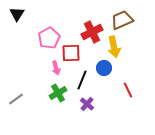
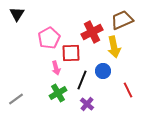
blue circle: moved 1 px left, 3 px down
